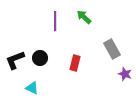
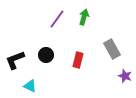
green arrow: rotated 63 degrees clockwise
purple line: moved 2 px right, 2 px up; rotated 36 degrees clockwise
black circle: moved 6 px right, 3 px up
red rectangle: moved 3 px right, 3 px up
purple star: moved 2 px down
cyan triangle: moved 2 px left, 2 px up
